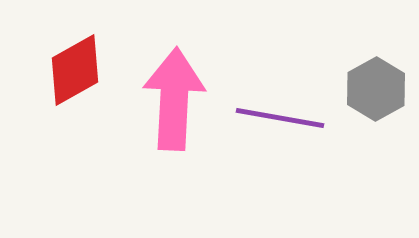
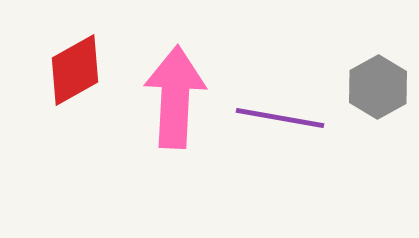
gray hexagon: moved 2 px right, 2 px up
pink arrow: moved 1 px right, 2 px up
